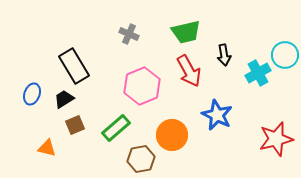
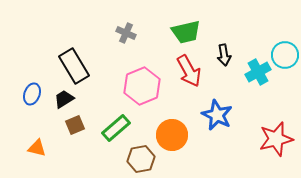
gray cross: moved 3 px left, 1 px up
cyan cross: moved 1 px up
orange triangle: moved 10 px left
